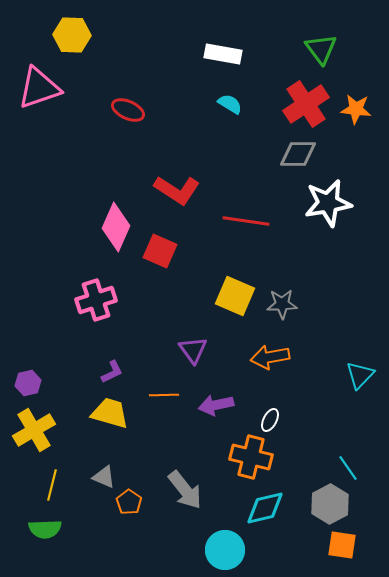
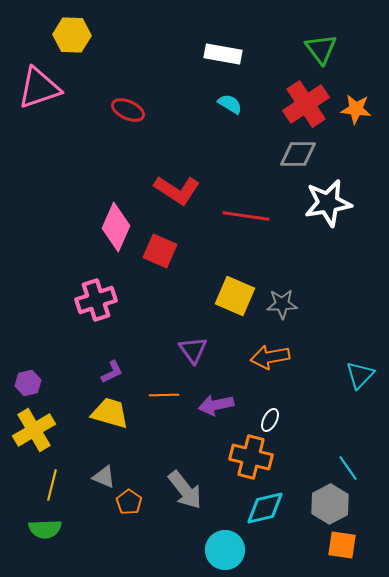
red line: moved 5 px up
